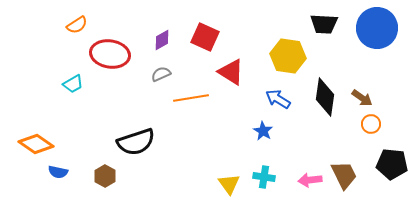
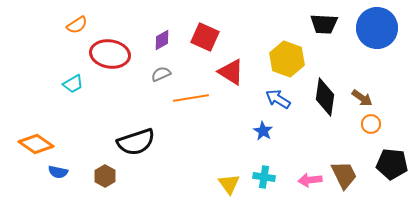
yellow hexagon: moved 1 px left, 3 px down; rotated 12 degrees clockwise
